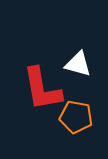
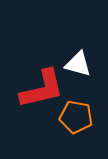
red L-shape: rotated 93 degrees counterclockwise
